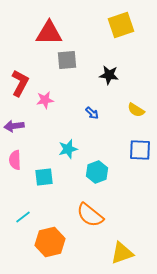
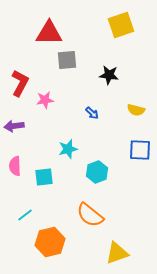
yellow semicircle: rotated 18 degrees counterclockwise
pink semicircle: moved 6 px down
cyan line: moved 2 px right, 2 px up
yellow triangle: moved 5 px left
